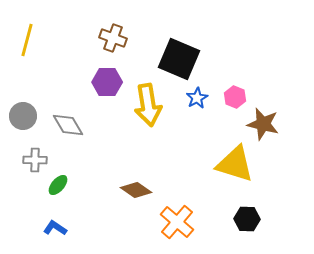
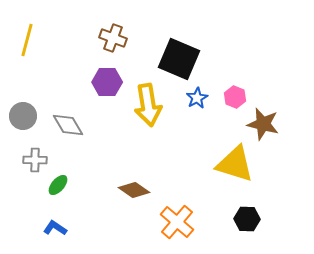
brown diamond: moved 2 px left
